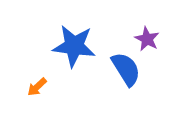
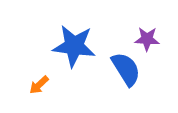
purple star: rotated 25 degrees counterclockwise
orange arrow: moved 2 px right, 2 px up
